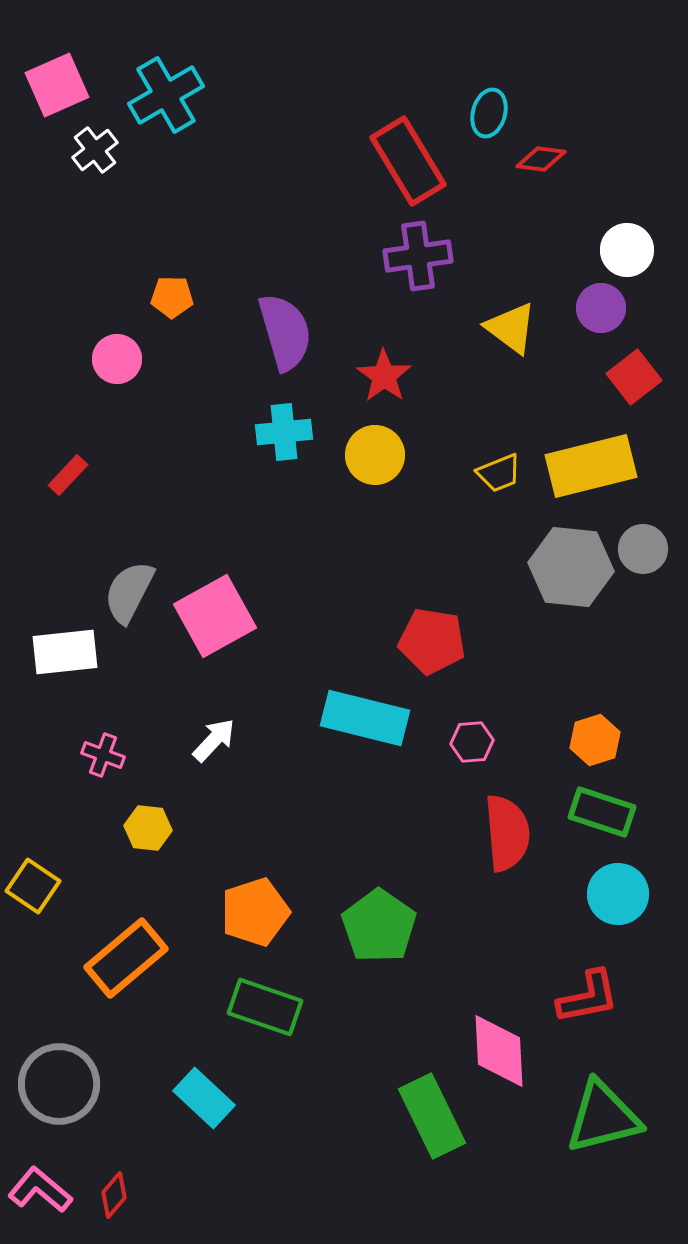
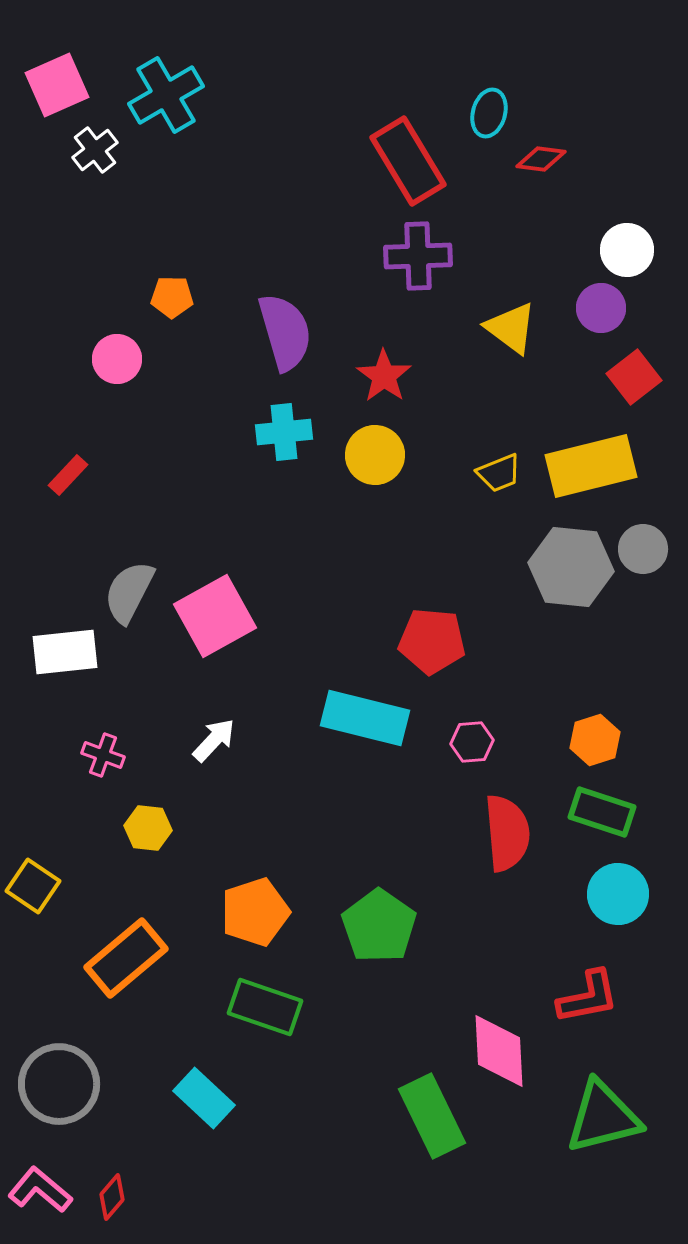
purple cross at (418, 256): rotated 6 degrees clockwise
red pentagon at (432, 641): rotated 4 degrees counterclockwise
red diamond at (114, 1195): moved 2 px left, 2 px down
